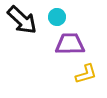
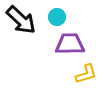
black arrow: moved 1 px left
